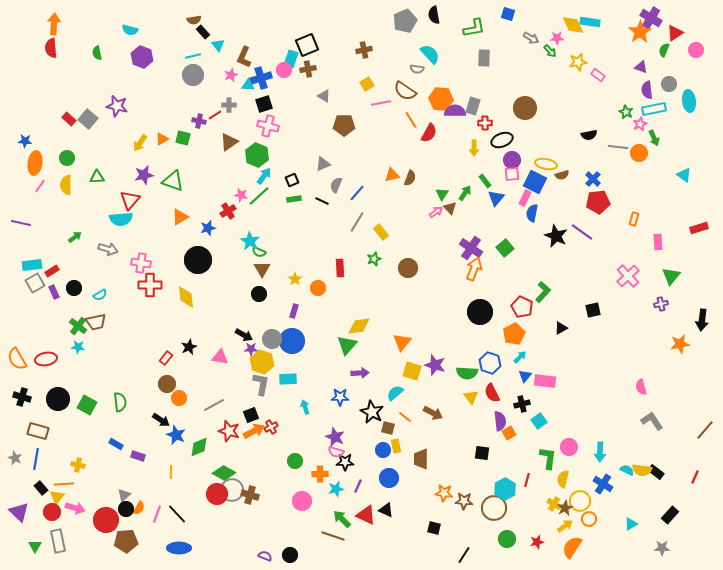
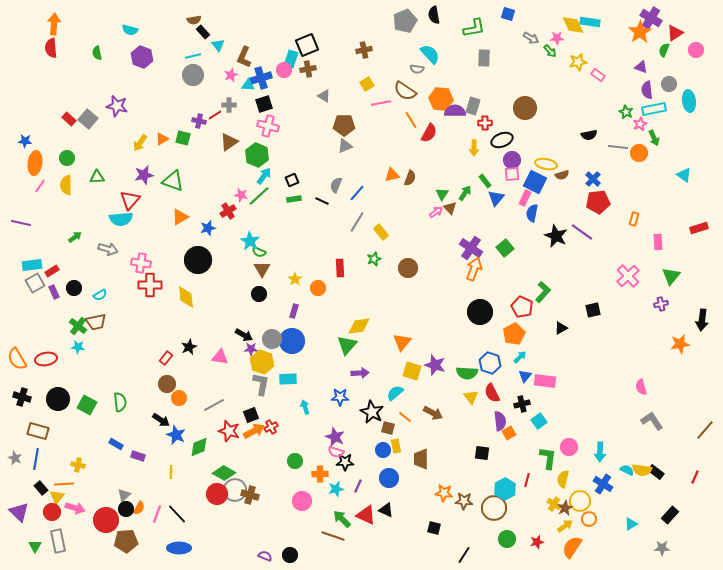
gray triangle at (323, 164): moved 22 px right, 18 px up
gray circle at (232, 490): moved 3 px right
